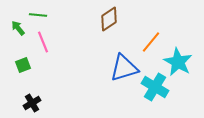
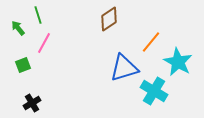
green line: rotated 66 degrees clockwise
pink line: moved 1 px right, 1 px down; rotated 50 degrees clockwise
cyan cross: moved 1 px left, 4 px down
